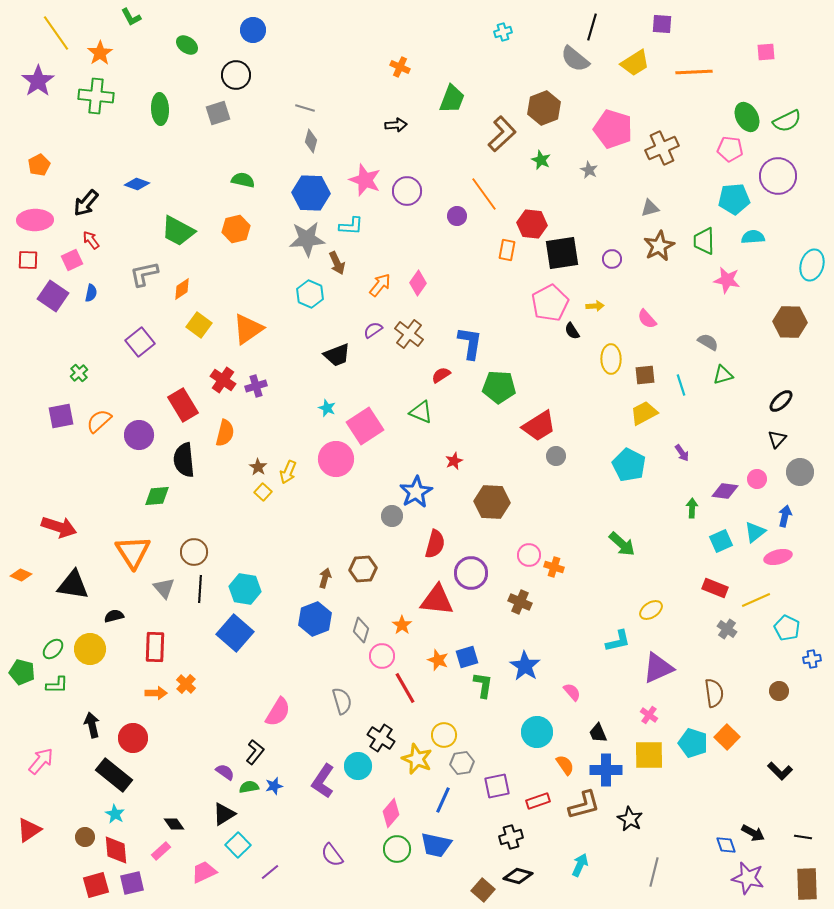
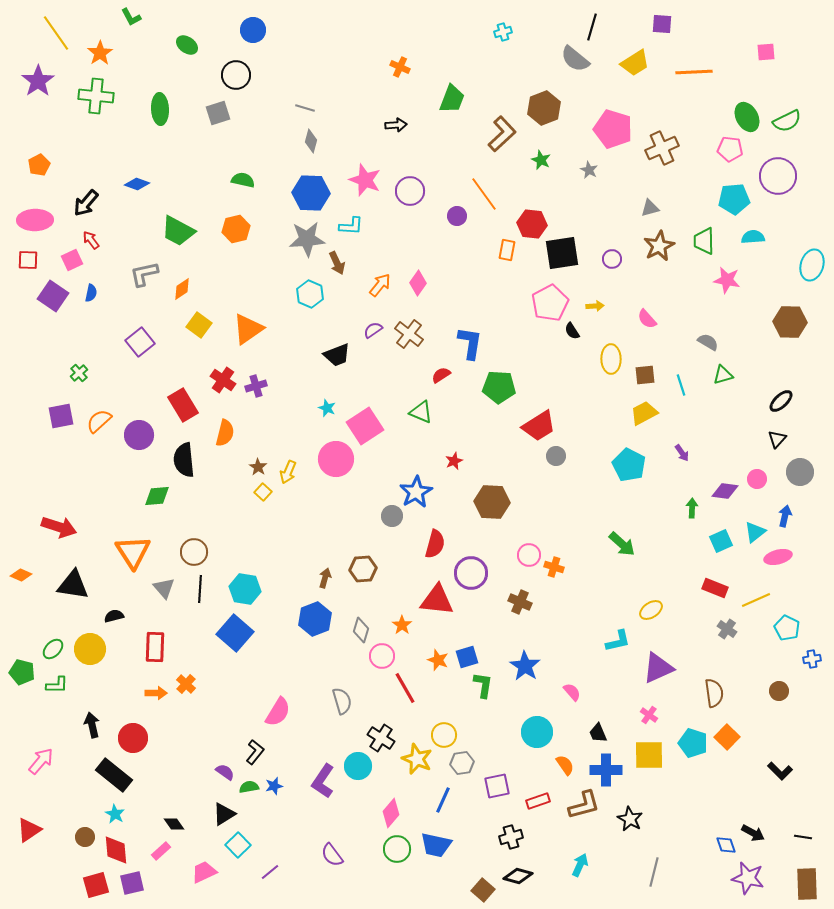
purple circle at (407, 191): moved 3 px right
